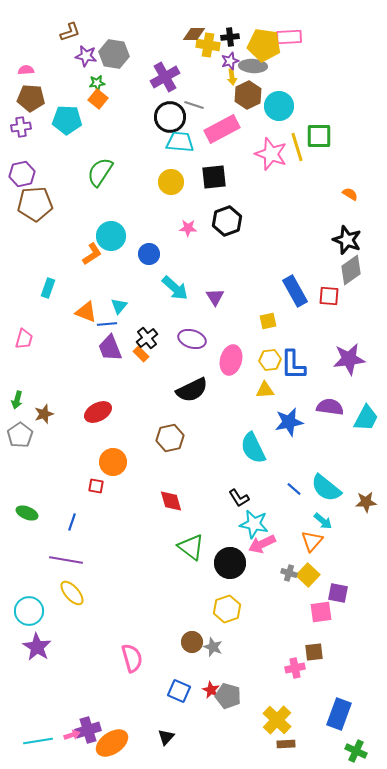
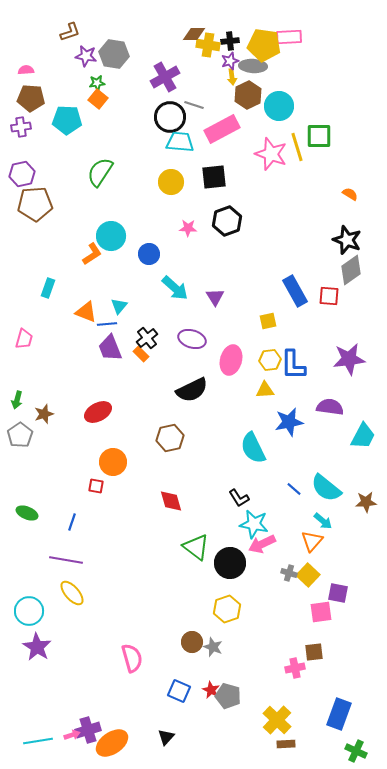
black cross at (230, 37): moved 4 px down
cyan trapezoid at (366, 418): moved 3 px left, 18 px down
green triangle at (191, 547): moved 5 px right
